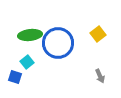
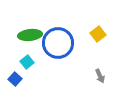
blue square: moved 2 px down; rotated 24 degrees clockwise
